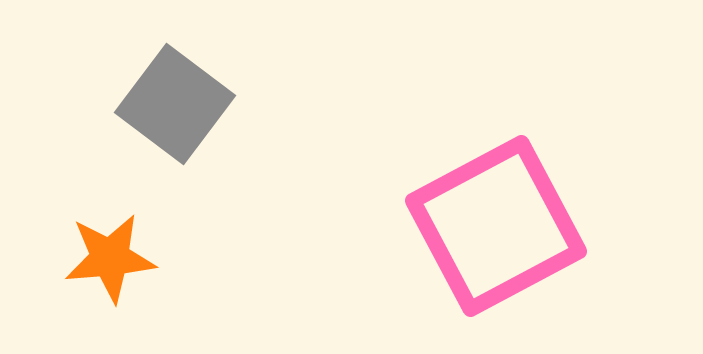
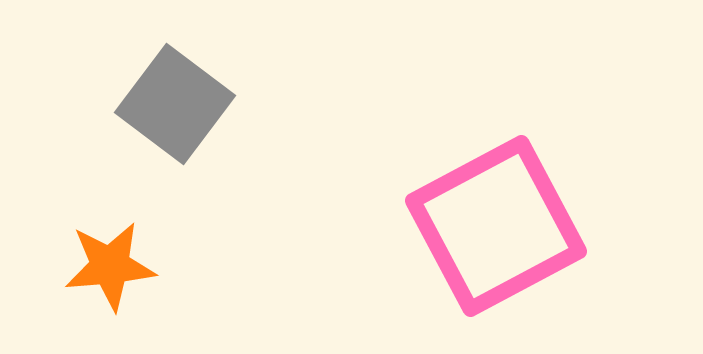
orange star: moved 8 px down
